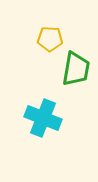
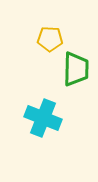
green trapezoid: rotated 9 degrees counterclockwise
